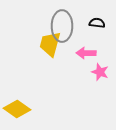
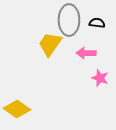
gray ellipse: moved 7 px right, 6 px up
yellow trapezoid: rotated 20 degrees clockwise
pink star: moved 6 px down
